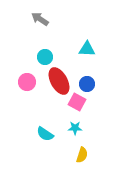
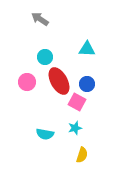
cyan star: rotated 16 degrees counterclockwise
cyan semicircle: rotated 24 degrees counterclockwise
